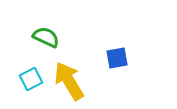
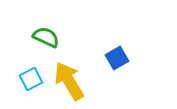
blue square: rotated 20 degrees counterclockwise
